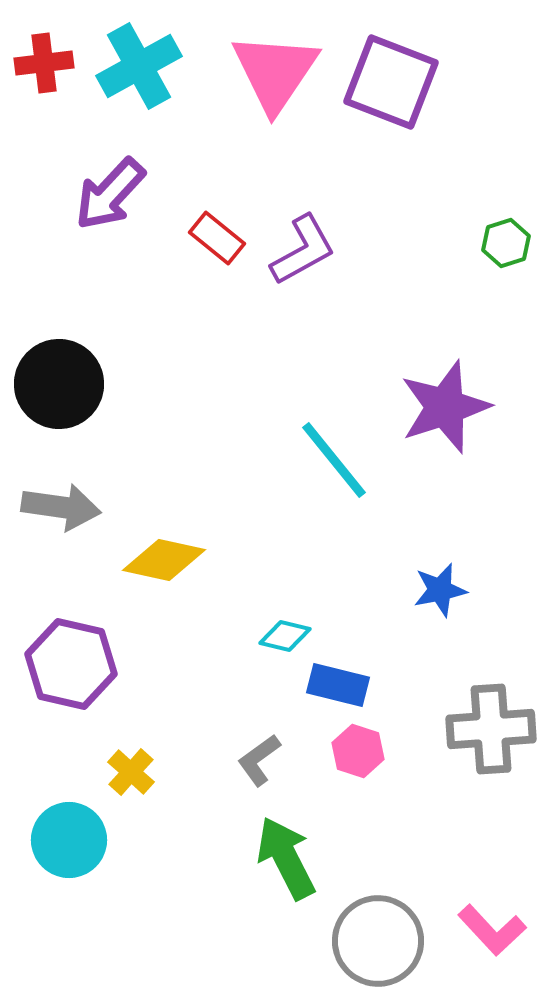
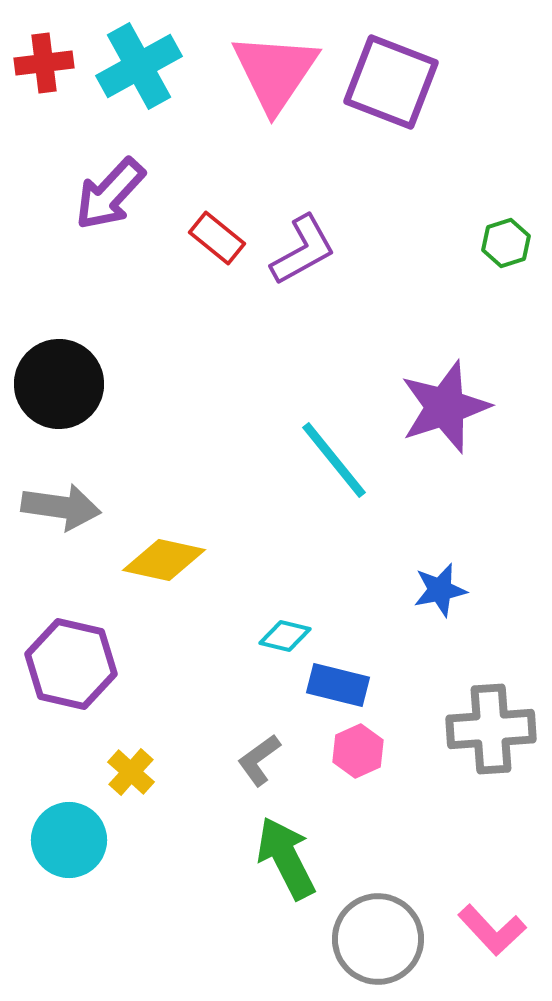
pink hexagon: rotated 18 degrees clockwise
gray circle: moved 2 px up
